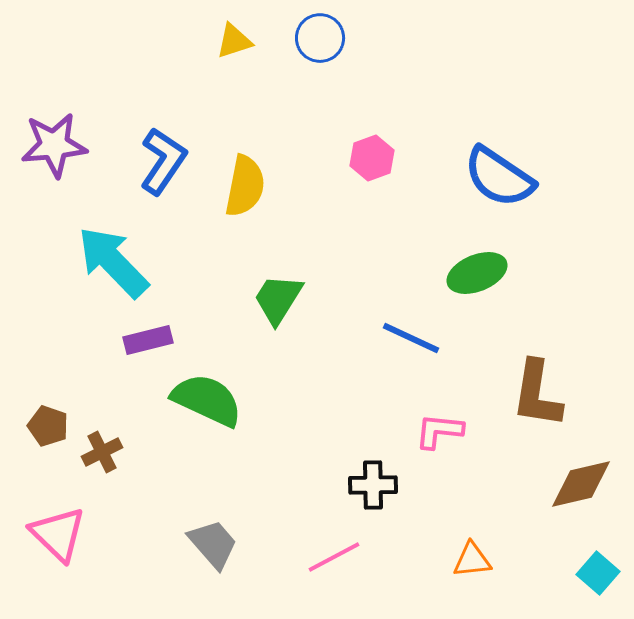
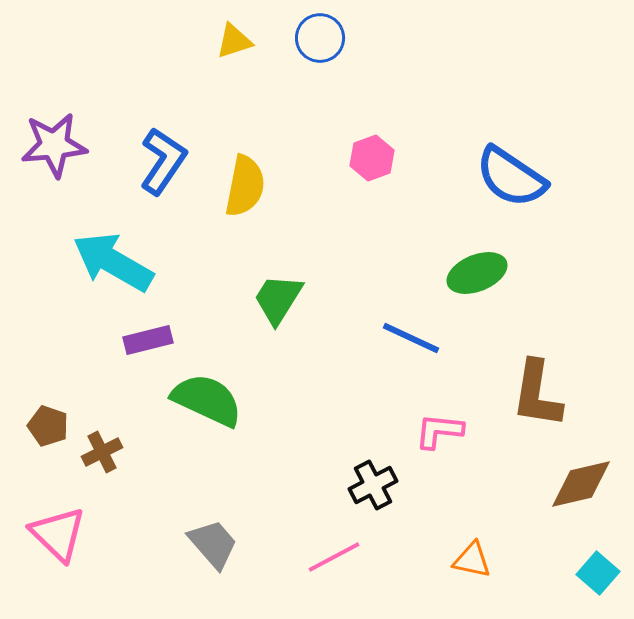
blue semicircle: moved 12 px right
cyan arrow: rotated 16 degrees counterclockwise
black cross: rotated 27 degrees counterclockwise
orange triangle: rotated 18 degrees clockwise
